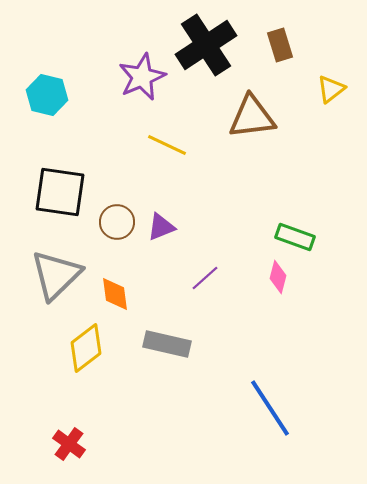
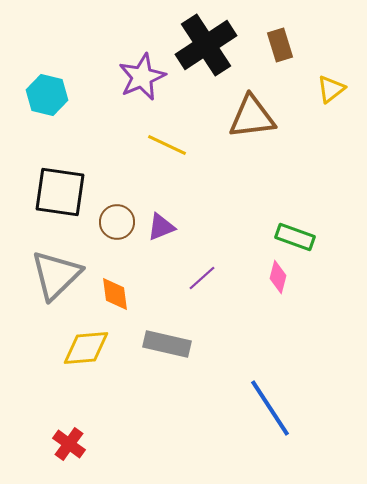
purple line: moved 3 px left
yellow diamond: rotated 33 degrees clockwise
